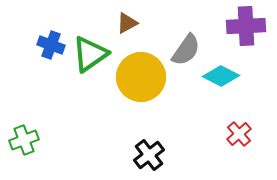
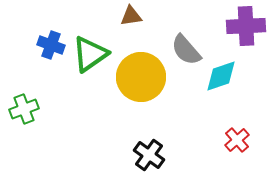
brown triangle: moved 4 px right, 7 px up; rotated 20 degrees clockwise
gray semicircle: rotated 104 degrees clockwise
cyan diamond: rotated 45 degrees counterclockwise
red cross: moved 2 px left, 6 px down
green cross: moved 31 px up
black cross: rotated 16 degrees counterclockwise
